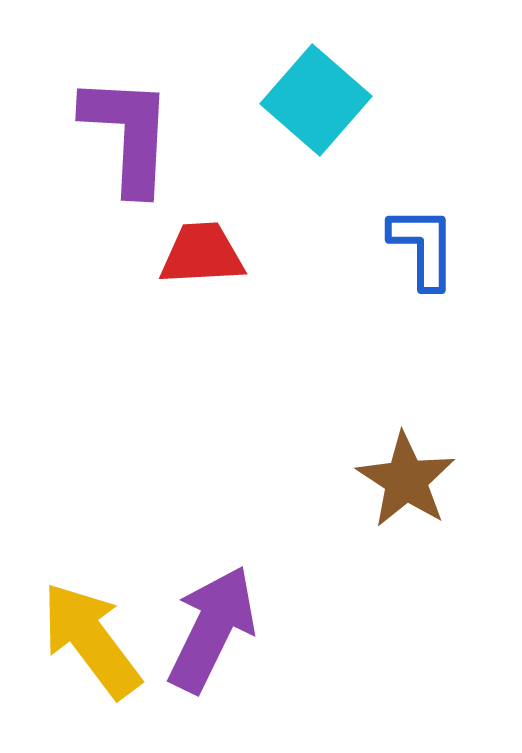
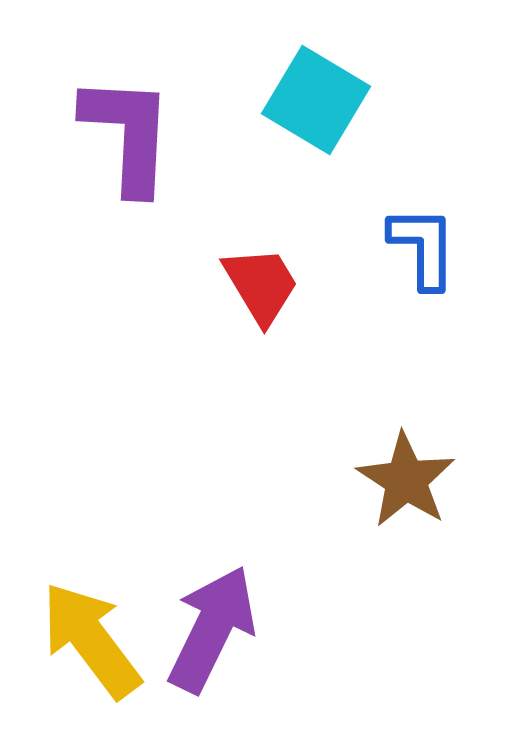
cyan square: rotated 10 degrees counterclockwise
red trapezoid: moved 59 px right, 31 px down; rotated 62 degrees clockwise
